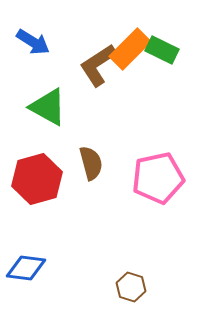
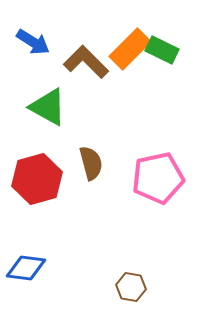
brown L-shape: moved 12 px left, 3 px up; rotated 78 degrees clockwise
brown hexagon: rotated 8 degrees counterclockwise
